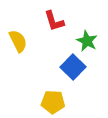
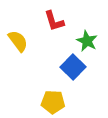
yellow semicircle: rotated 10 degrees counterclockwise
